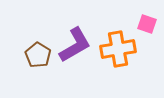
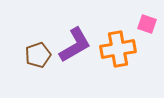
brown pentagon: rotated 20 degrees clockwise
